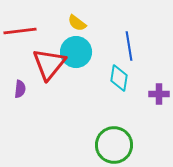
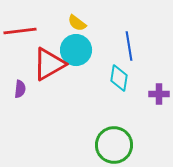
cyan circle: moved 2 px up
red triangle: rotated 21 degrees clockwise
